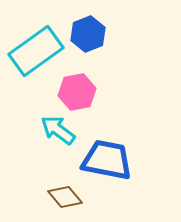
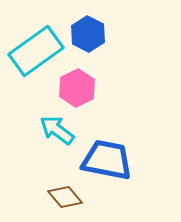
blue hexagon: rotated 12 degrees counterclockwise
pink hexagon: moved 4 px up; rotated 15 degrees counterclockwise
cyan arrow: moved 1 px left
